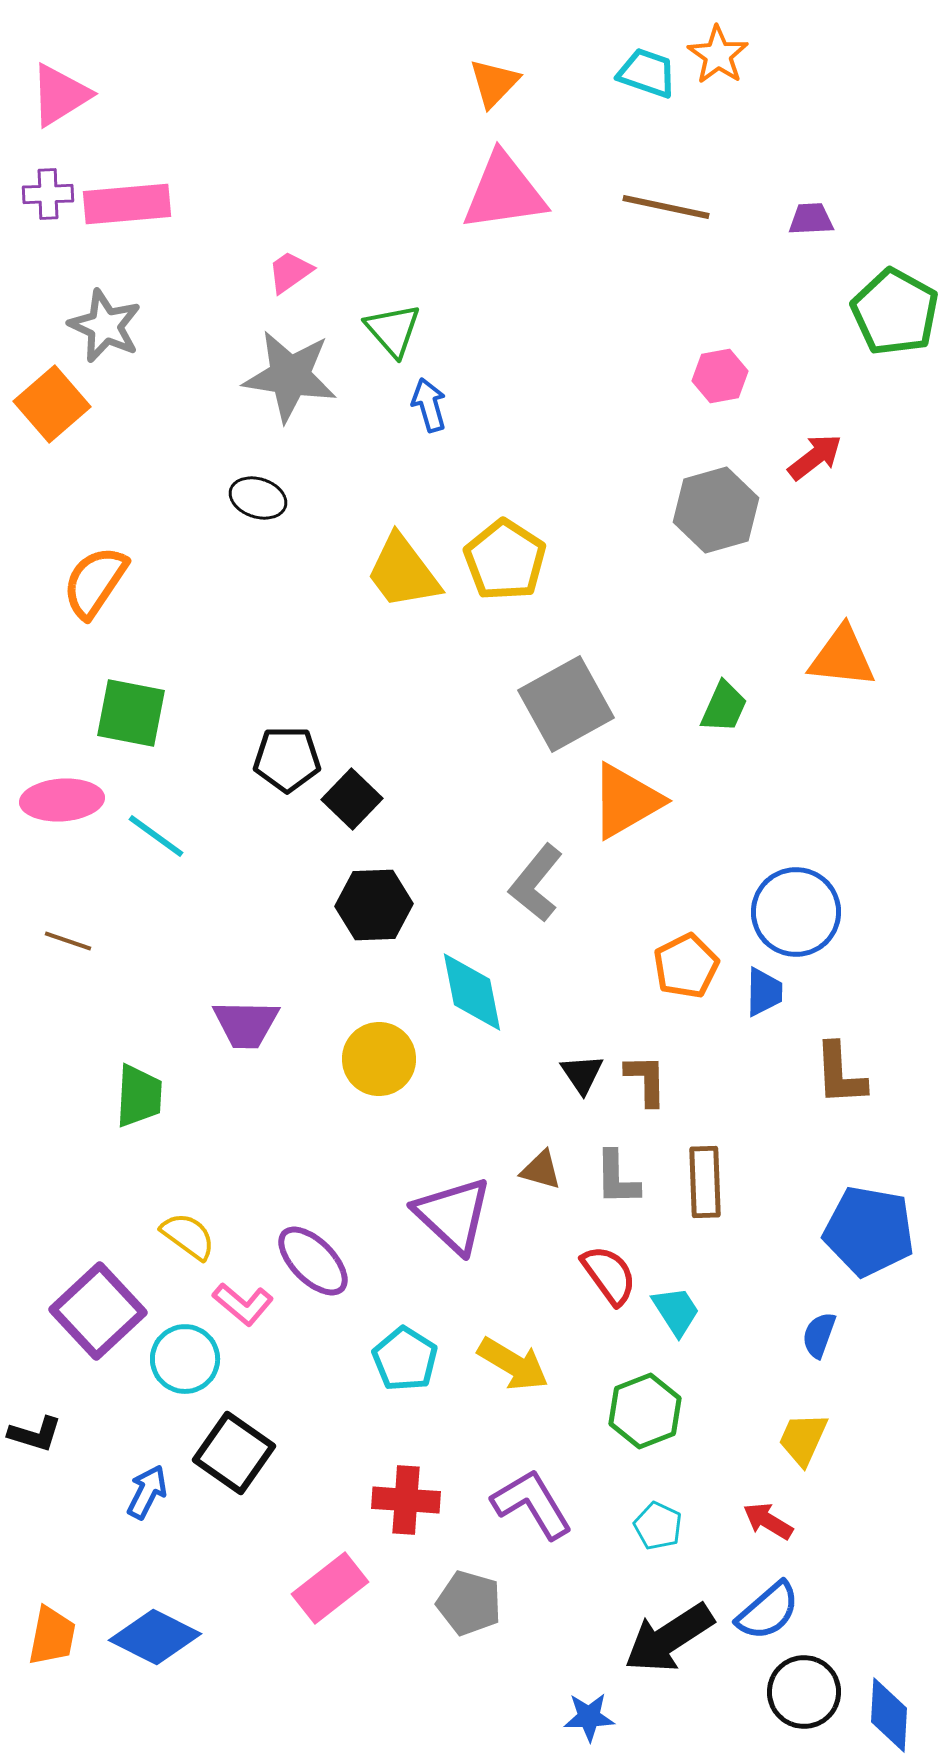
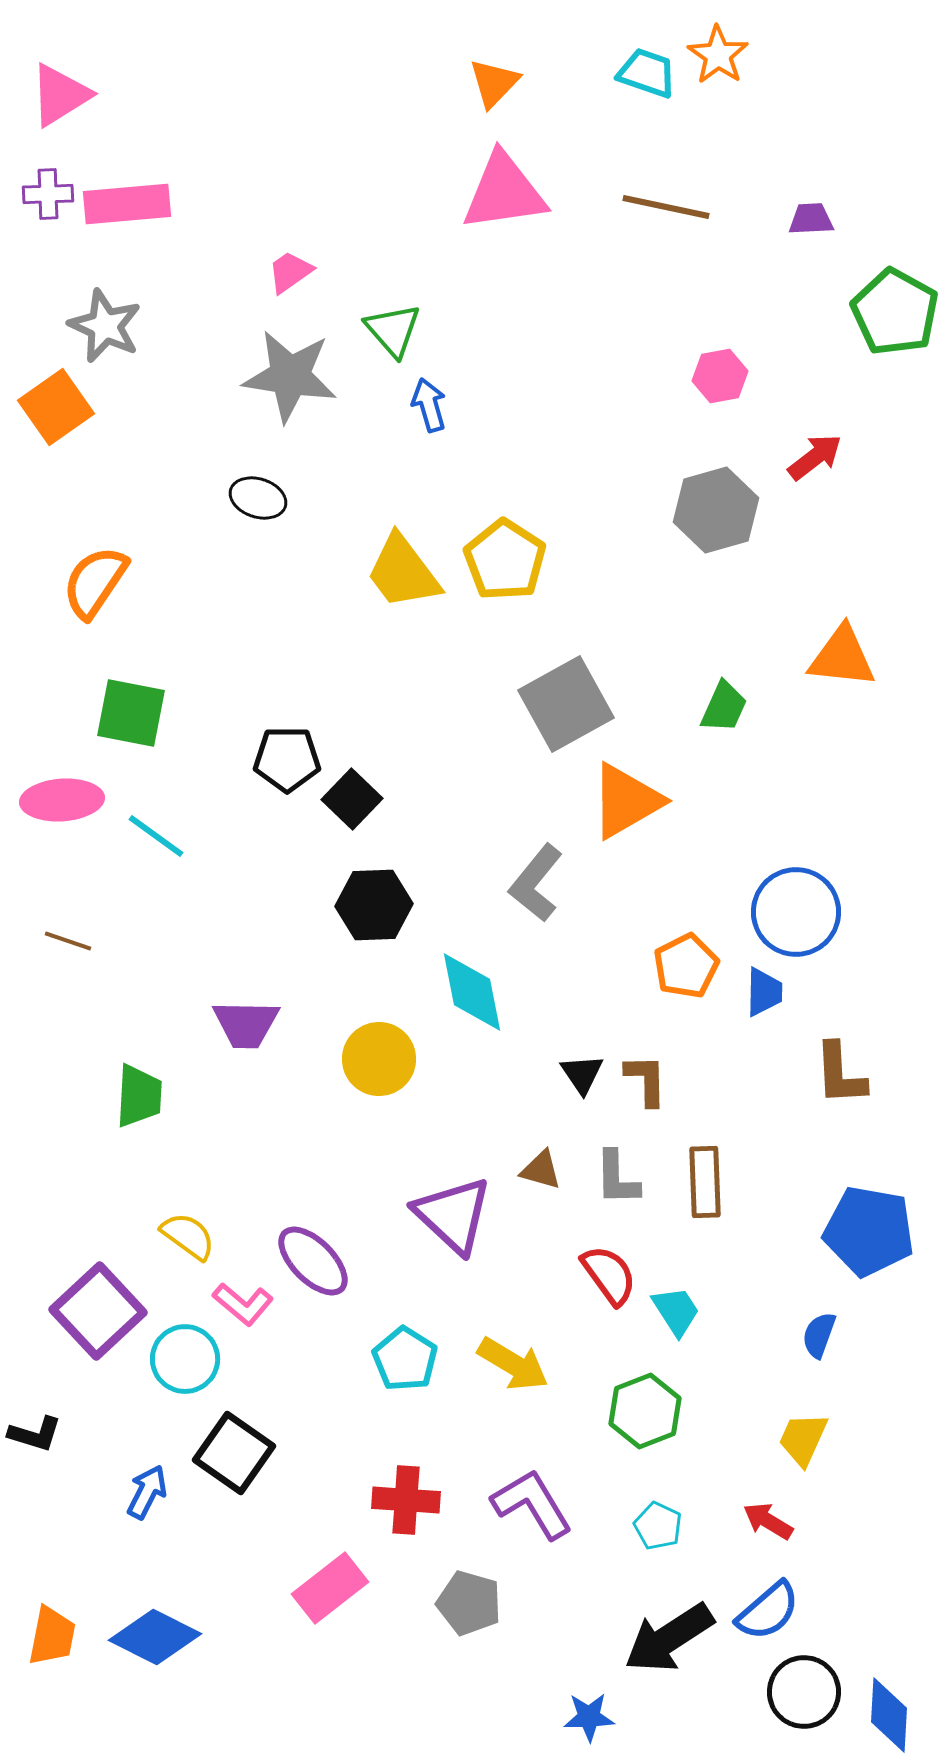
orange square at (52, 404): moved 4 px right, 3 px down; rotated 6 degrees clockwise
